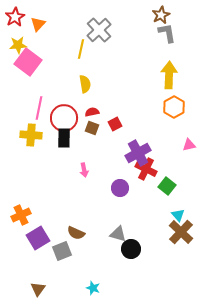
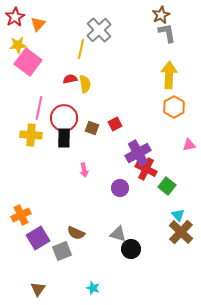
red semicircle: moved 22 px left, 33 px up
